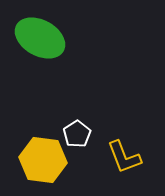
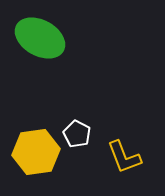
white pentagon: rotated 12 degrees counterclockwise
yellow hexagon: moved 7 px left, 8 px up; rotated 15 degrees counterclockwise
